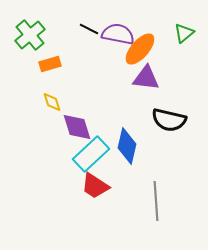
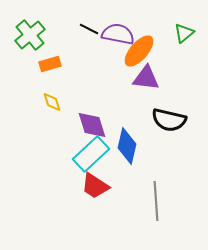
orange ellipse: moved 1 px left, 2 px down
purple diamond: moved 15 px right, 2 px up
